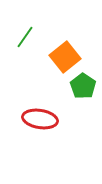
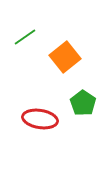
green line: rotated 20 degrees clockwise
green pentagon: moved 17 px down
